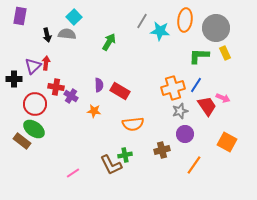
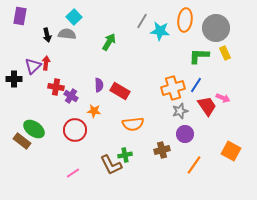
red circle: moved 40 px right, 26 px down
orange square: moved 4 px right, 9 px down
